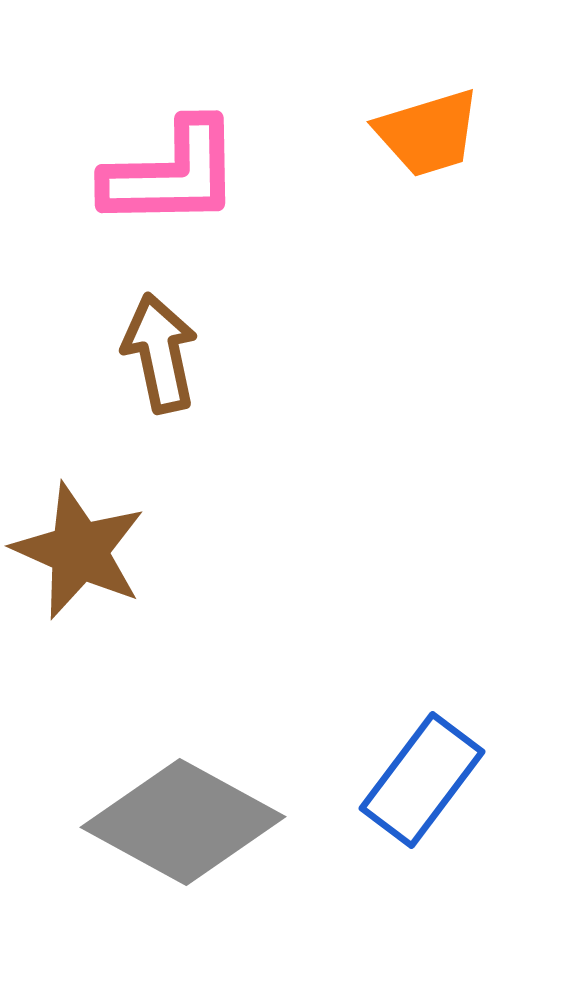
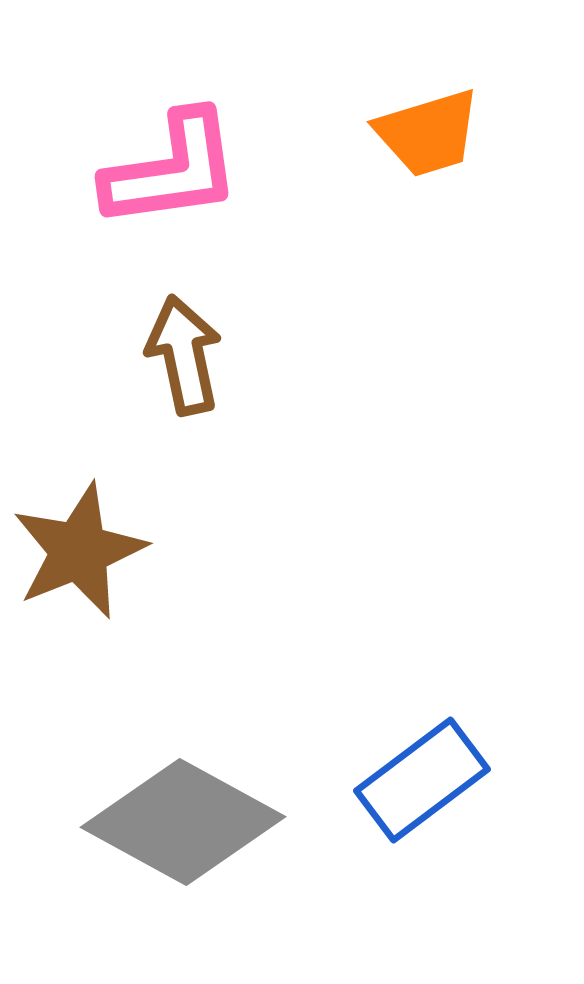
pink L-shape: moved 4 px up; rotated 7 degrees counterclockwise
brown arrow: moved 24 px right, 2 px down
brown star: rotated 26 degrees clockwise
blue rectangle: rotated 16 degrees clockwise
